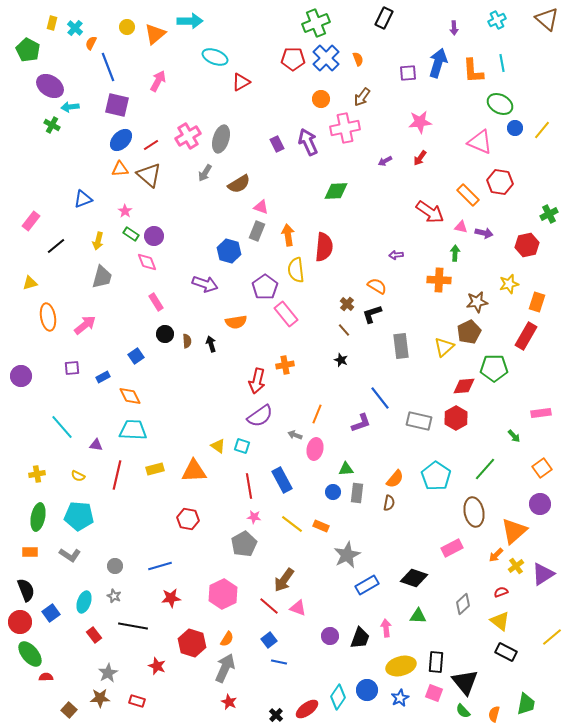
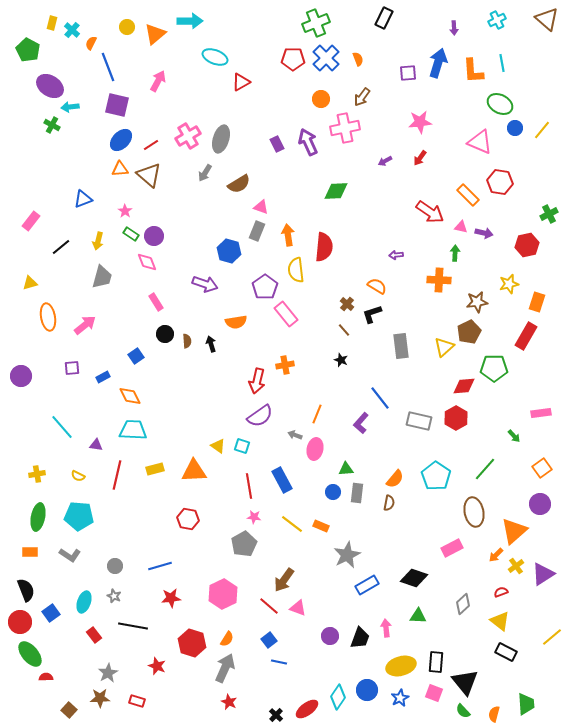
cyan cross at (75, 28): moved 3 px left, 2 px down
black line at (56, 246): moved 5 px right, 1 px down
purple L-shape at (361, 423): rotated 150 degrees clockwise
green trapezoid at (526, 704): rotated 15 degrees counterclockwise
